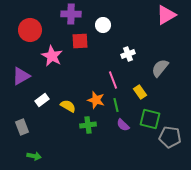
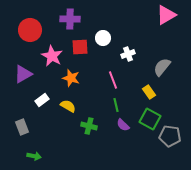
purple cross: moved 1 px left, 5 px down
white circle: moved 13 px down
red square: moved 6 px down
gray semicircle: moved 2 px right, 1 px up
purple triangle: moved 2 px right, 2 px up
yellow rectangle: moved 9 px right
orange star: moved 25 px left, 22 px up
green square: rotated 15 degrees clockwise
green cross: moved 1 px right, 1 px down; rotated 21 degrees clockwise
gray pentagon: moved 1 px up
